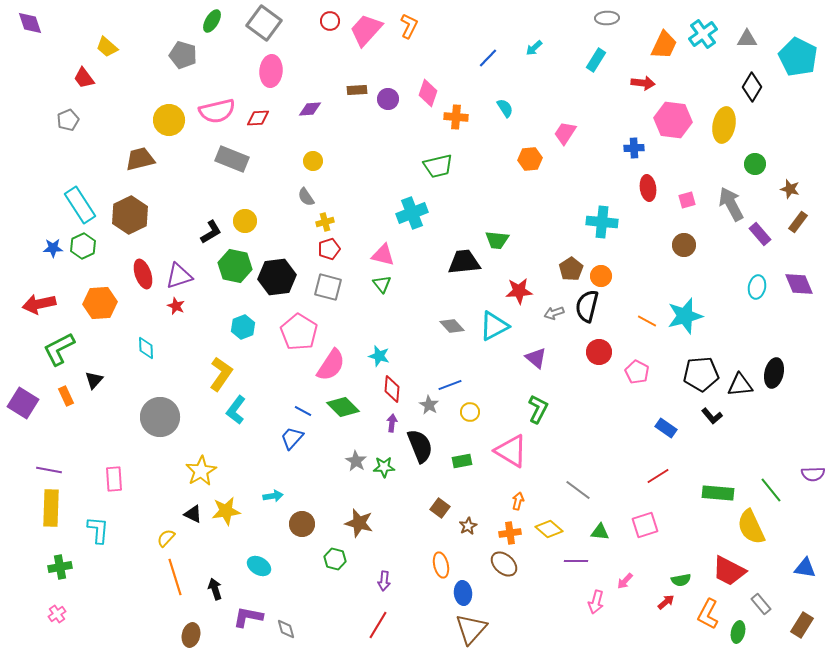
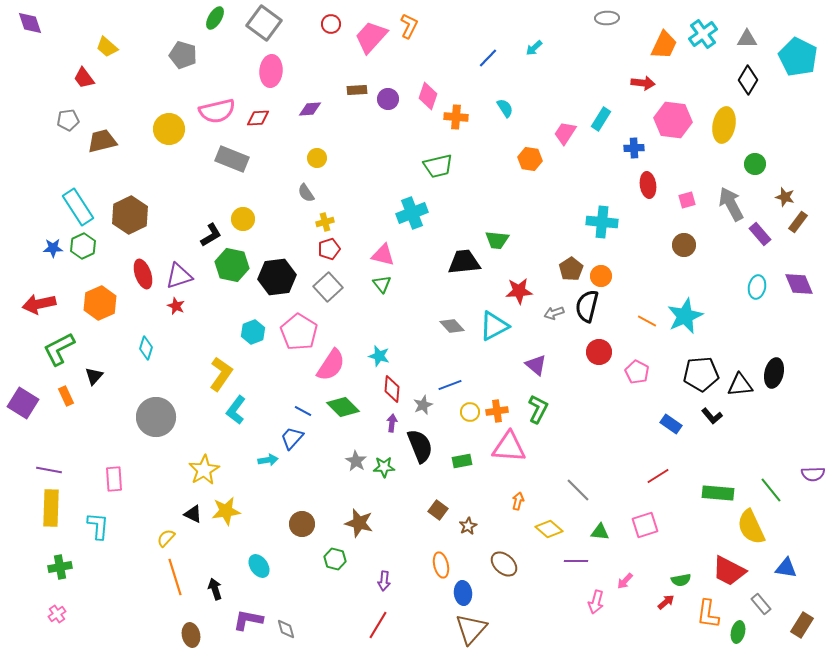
green ellipse at (212, 21): moved 3 px right, 3 px up
red circle at (330, 21): moved 1 px right, 3 px down
pink trapezoid at (366, 30): moved 5 px right, 7 px down
cyan rectangle at (596, 60): moved 5 px right, 59 px down
black diamond at (752, 87): moved 4 px left, 7 px up
pink diamond at (428, 93): moved 3 px down
gray pentagon at (68, 120): rotated 15 degrees clockwise
yellow circle at (169, 120): moved 9 px down
brown trapezoid at (140, 159): moved 38 px left, 18 px up
orange hexagon at (530, 159): rotated 15 degrees clockwise
yellow circle at (313, 161): moved 4 px right, 3 px up
red ellipse at (648, 188): moved 3 px up
brown star at (790, 189): moved 5 px left, 8 px down
gray semicircle at (306, 197): moved 4 px up
cyan rectangle at (80, 205): moved 2 px left, 2 px down
yellow circle at (245, 221): moved 2 px left, 2 px up
black L-shape at (211, 232): moved 3 px down
green hexagon at (235, 266): moved 3 px left, 1 px up
gray square at (328, 287): rotated 32 degrees clockwise
orange hexagon at (100, 303): rotated 20 degrees counterclockwise
cyan star at (685, 316): rotated 9 degrees counterclockwise
cyan hexagon at (243, 327): moved 10 px right, 5 px down
cyan diamond at (146, 348): rotated 20 degrees clockwise
purple triangle at (536, 358): moved 7 px down
black triangle at (94, 380): moved 4 px up
gray star at (429, 405): moved 6 px left; rotated 18 degrees clockwise
gray circle at (160, 417): moved 4 px left
blue rectangle at (666, 428): moved 5 px right, 4 px up
pink triangle at (511, 451): moved 2 px left, 4 px up; rotated 27 degrees counterclockwise
yellow star at (201, 471): moved 3 px right, 1 px up
gray line at (578, 490): rotated 8 degrees clockwise
cyan arrow at (273, 496): moved 5 px left, 36 px up
brown square at (440, 508): moved 2 px left, 2 px down
cyan L-shape at (98, 530): moved 4 px up
orange cross at (510, 533): moved 13 px left, 122 px up
cyan ellipse at (259, 566): rotated 25 degrees clockwise
blue triangle at (805, 568): moved 19 px left
orange L-shape at (708, 614): rotated 20 degrees counterclockwise
purple L-shape at (248, 617): moved 3 px down
brown ellipse at (191, 635): rotated 25 degrees counterclockwise
